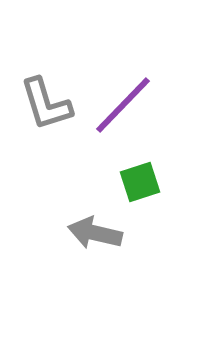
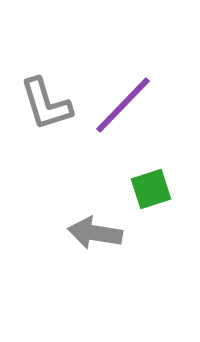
green square: moved 11 px right, 7 px down
gray arrow: rotated 4 degrees counterclockwise
